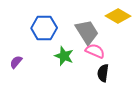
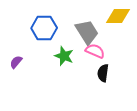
yellow diamond: rotated 30 degrees counterclockwise
